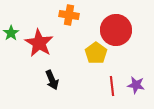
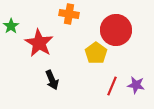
orange cross: moved 1 px up
green star: moved 7 px up
red line: rotated 30 degrees clockwise
